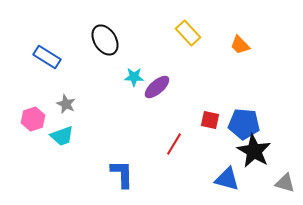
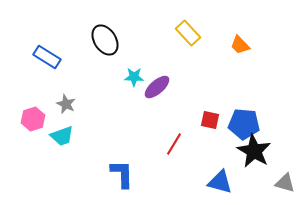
blue triangle: moved 7 px left, 3 px down
